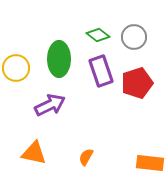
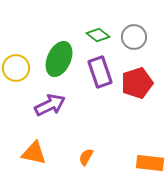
green ellipse: rotated 24 degrees clockwise
purple rectangle: moved 1 px left, 1 px down
